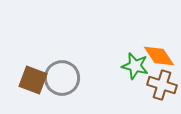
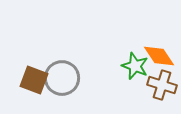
green star: rotated 8 degrees clockwise
brown square: moved 1 px right
